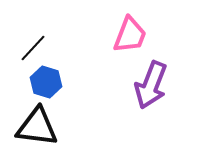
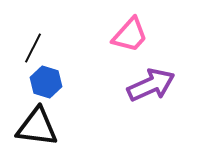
pink trapezoid: rotated 21 degrees clockwise
black line: rotated 16 degrees counterclockwise
purple arrow: rotated 135 degrees counterclockwise
